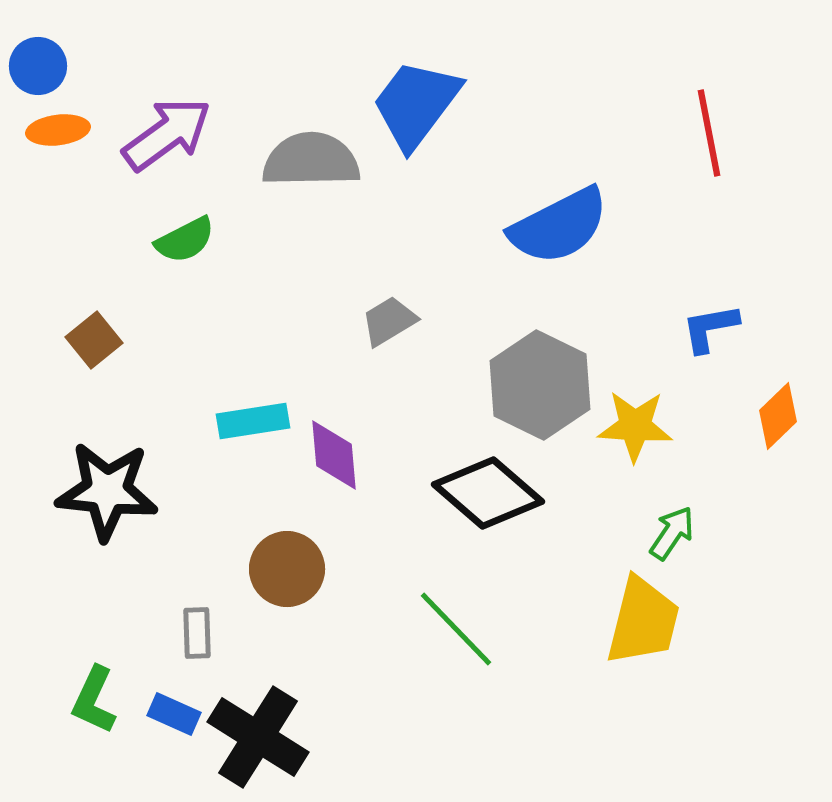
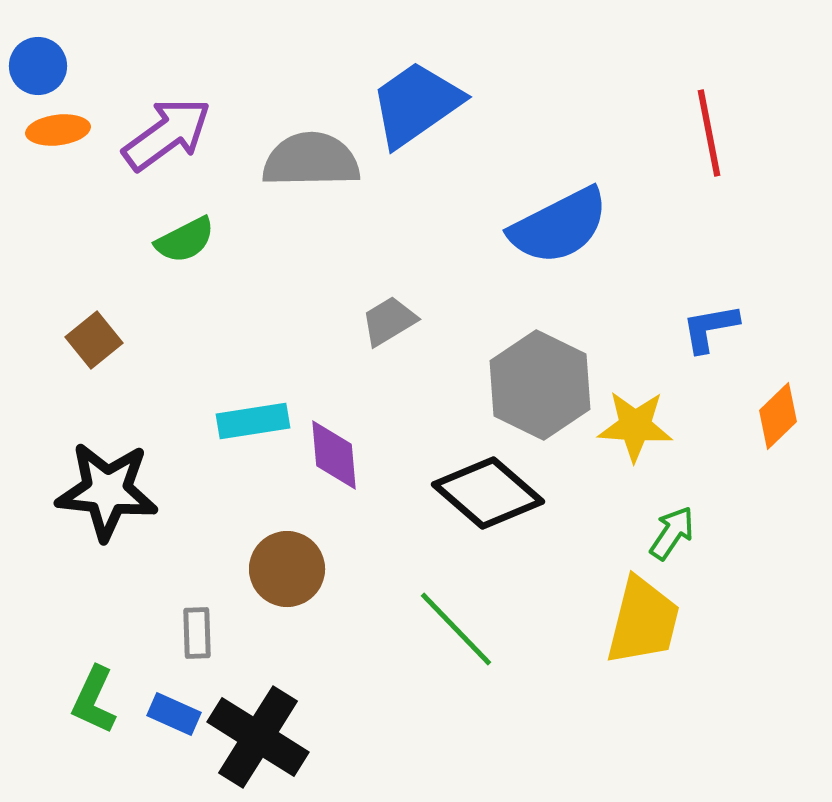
blue trapezoid: rotated 18 degrees clockwise
